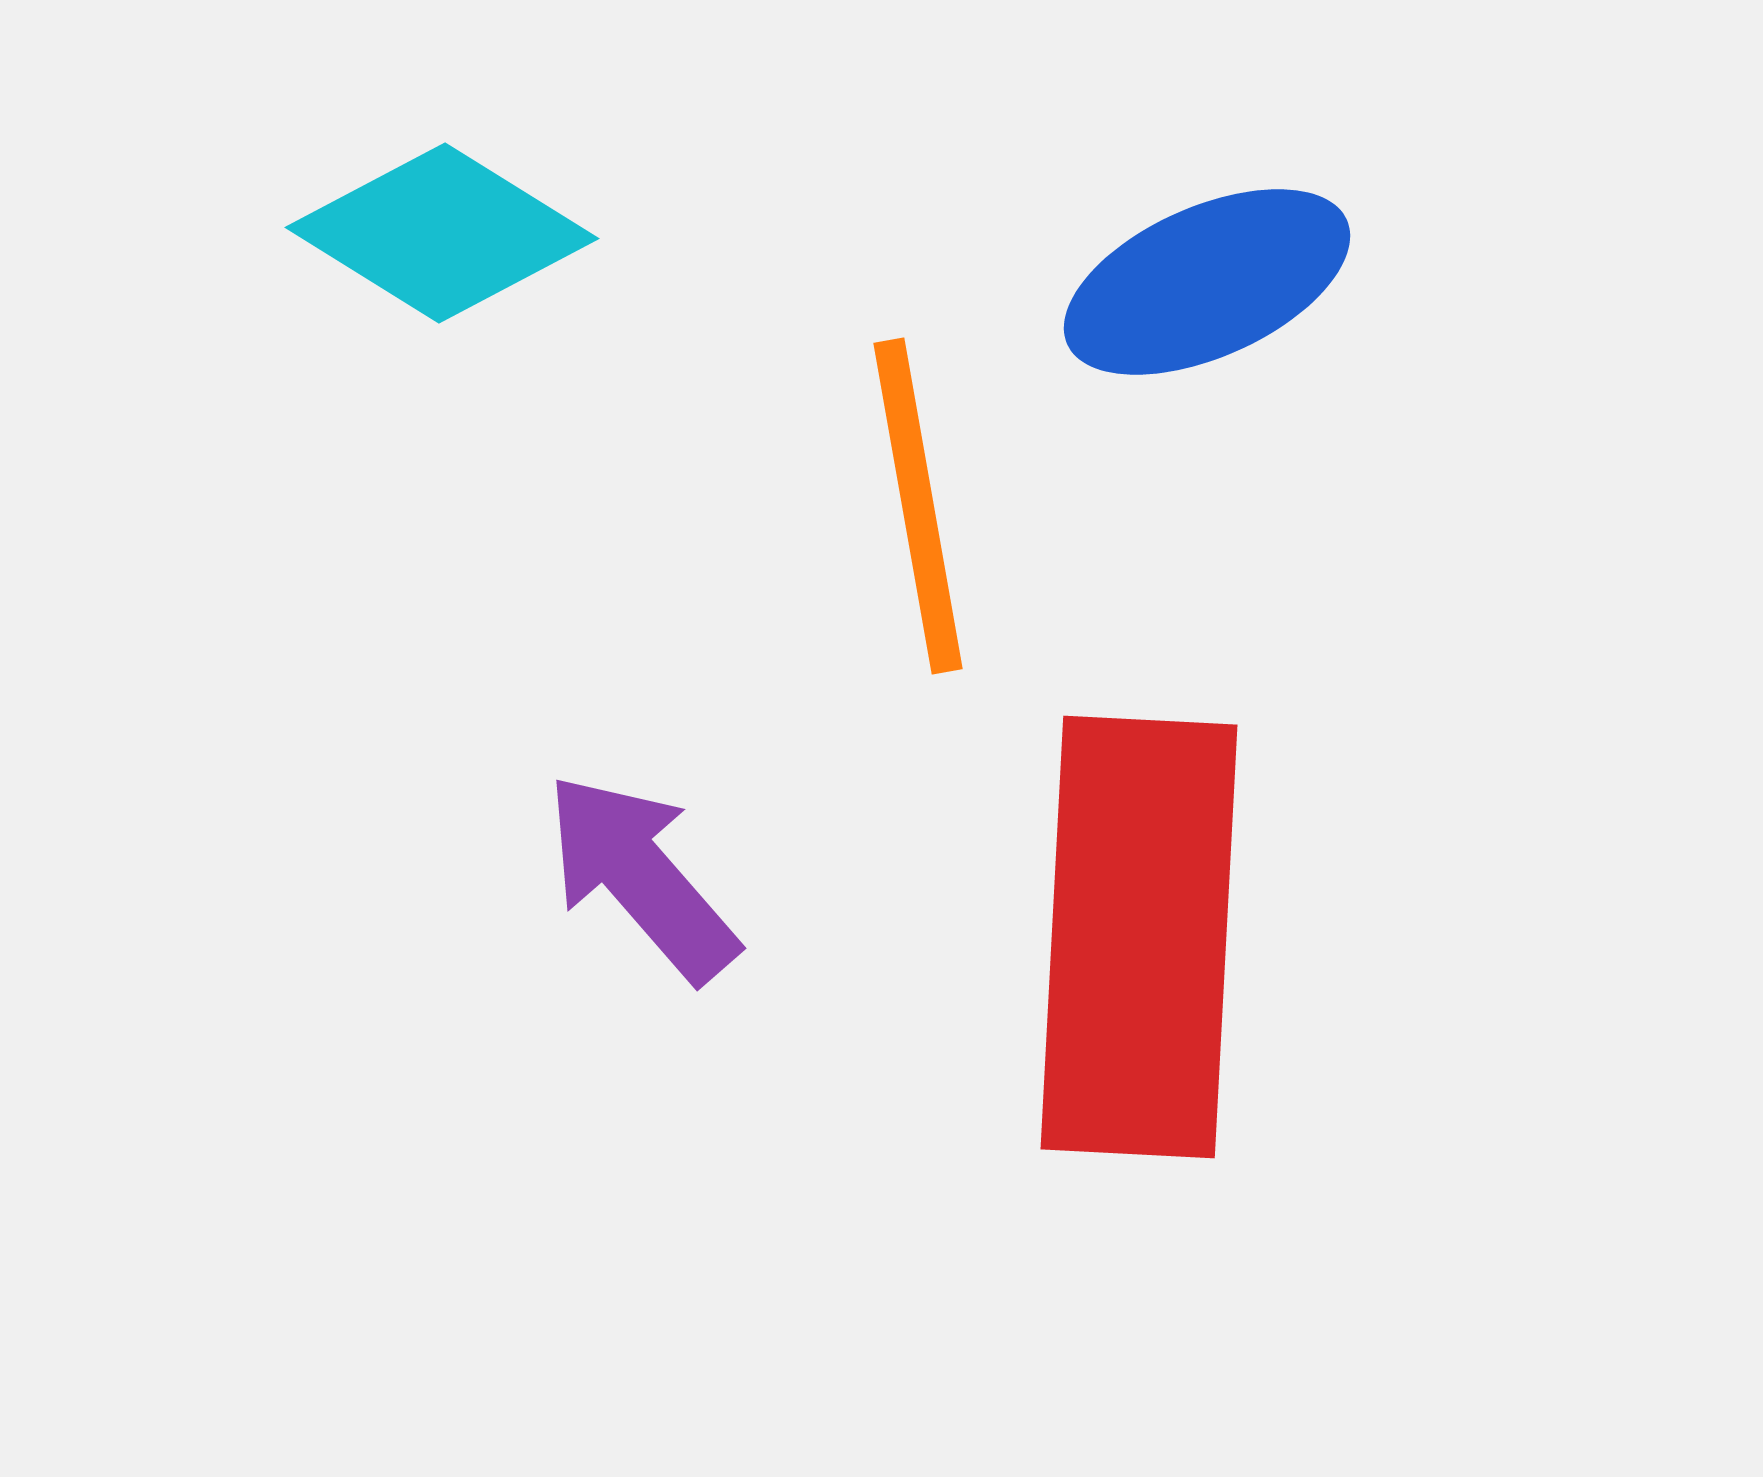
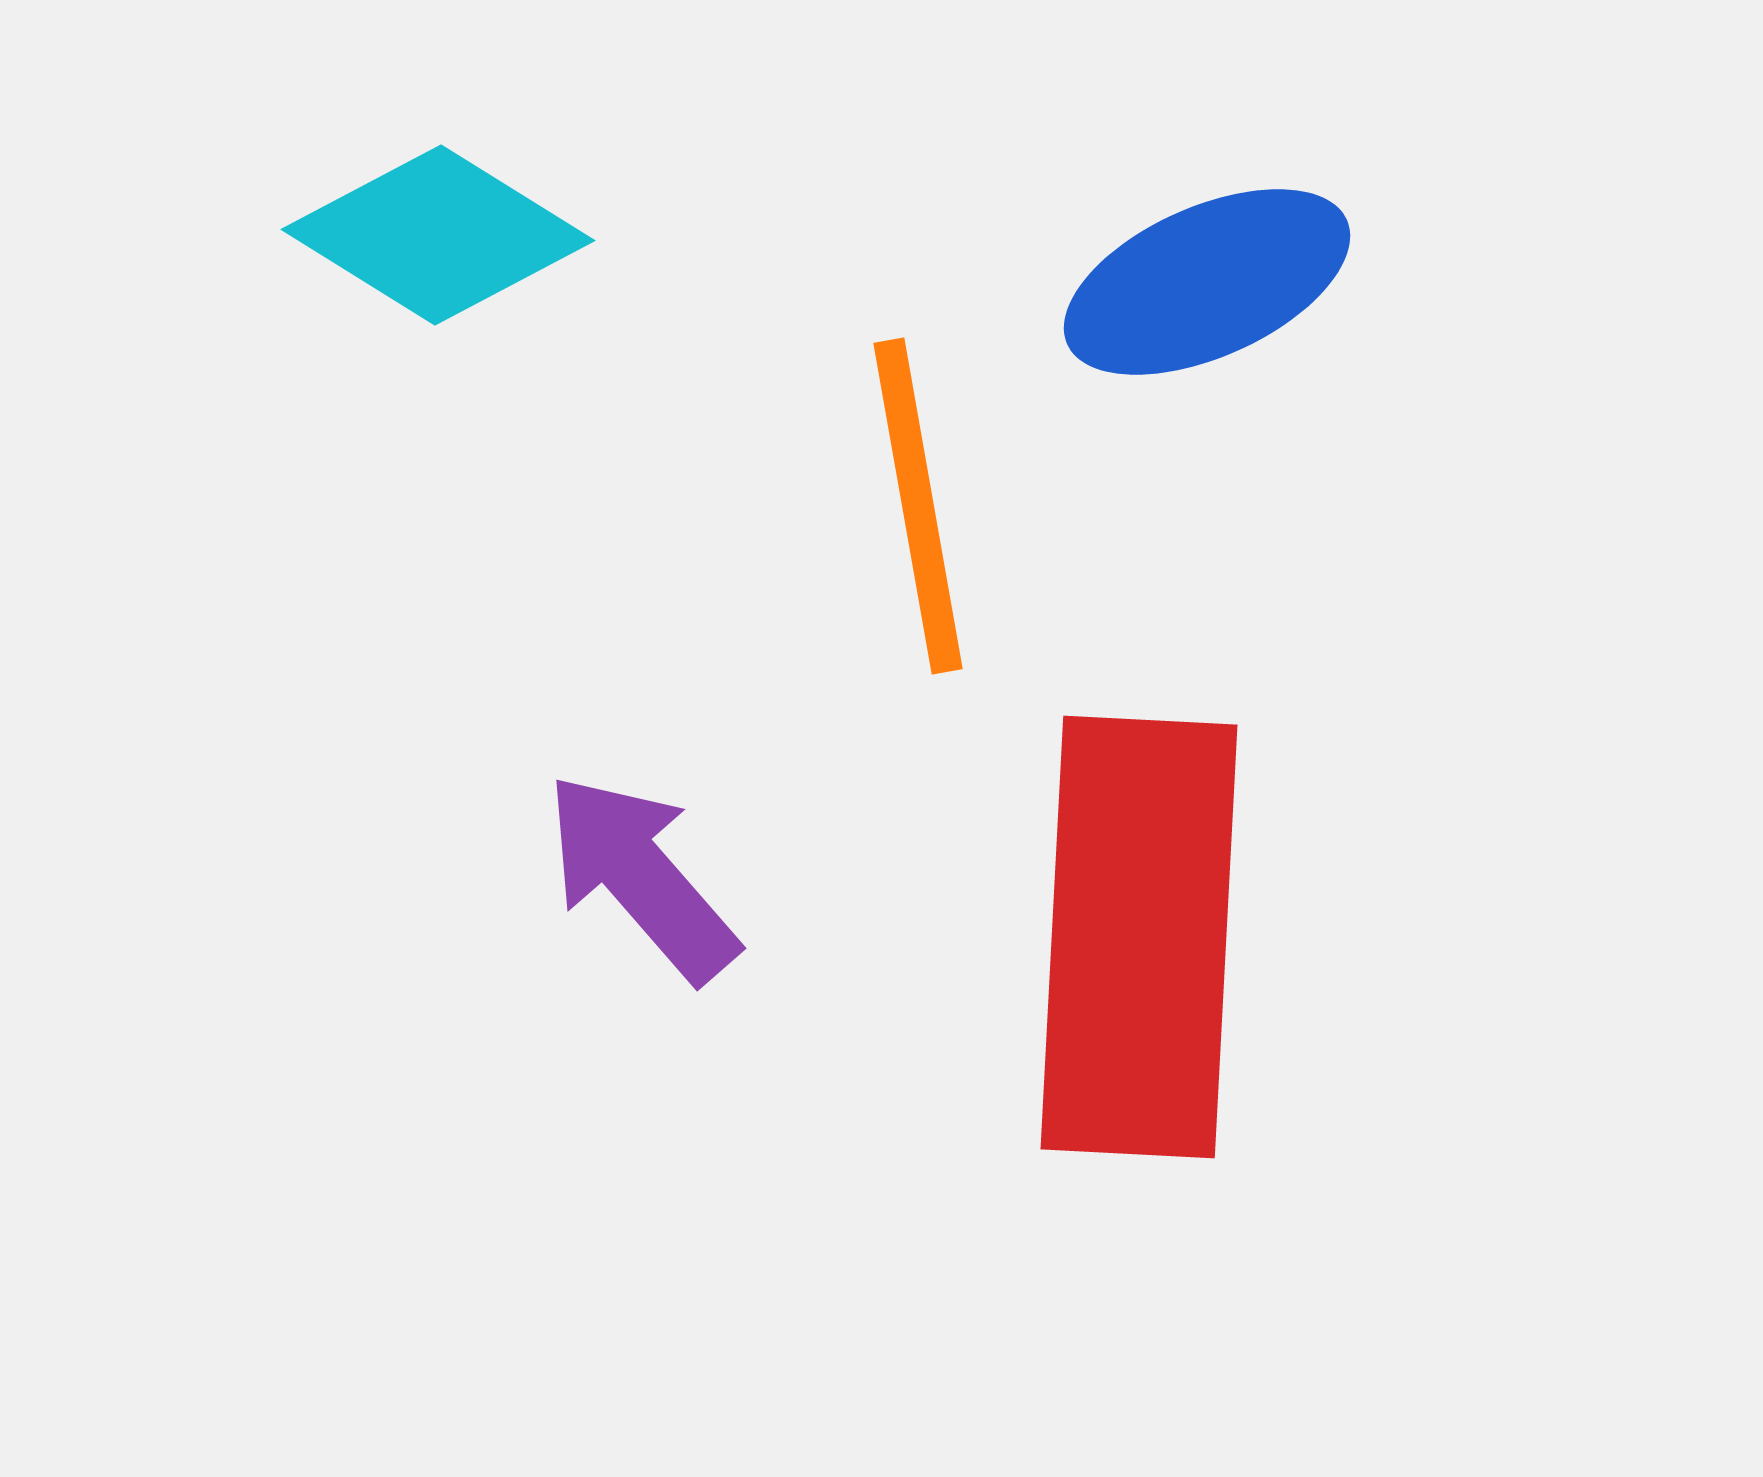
cyan diamond: moved 4 px left, 2 px down
